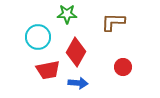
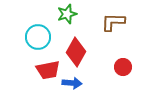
green star: rotated 18 degrees counterclockwise
blue arrow: moved 6 px left
